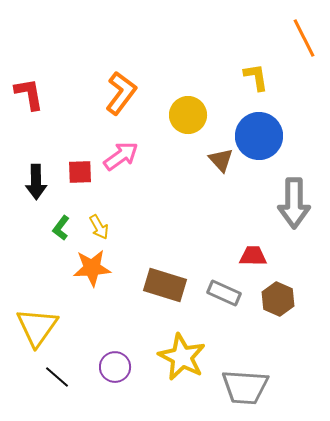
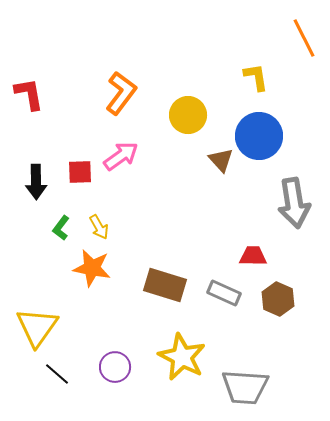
gray arrow: rotated 9 degrees counterclockwise
orange star: rotated 15 degrees clockwise
black line: moved 3 px up
